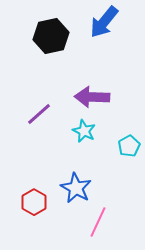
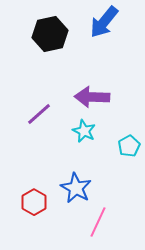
black hexagon: moved 1 px left, 2 px up
